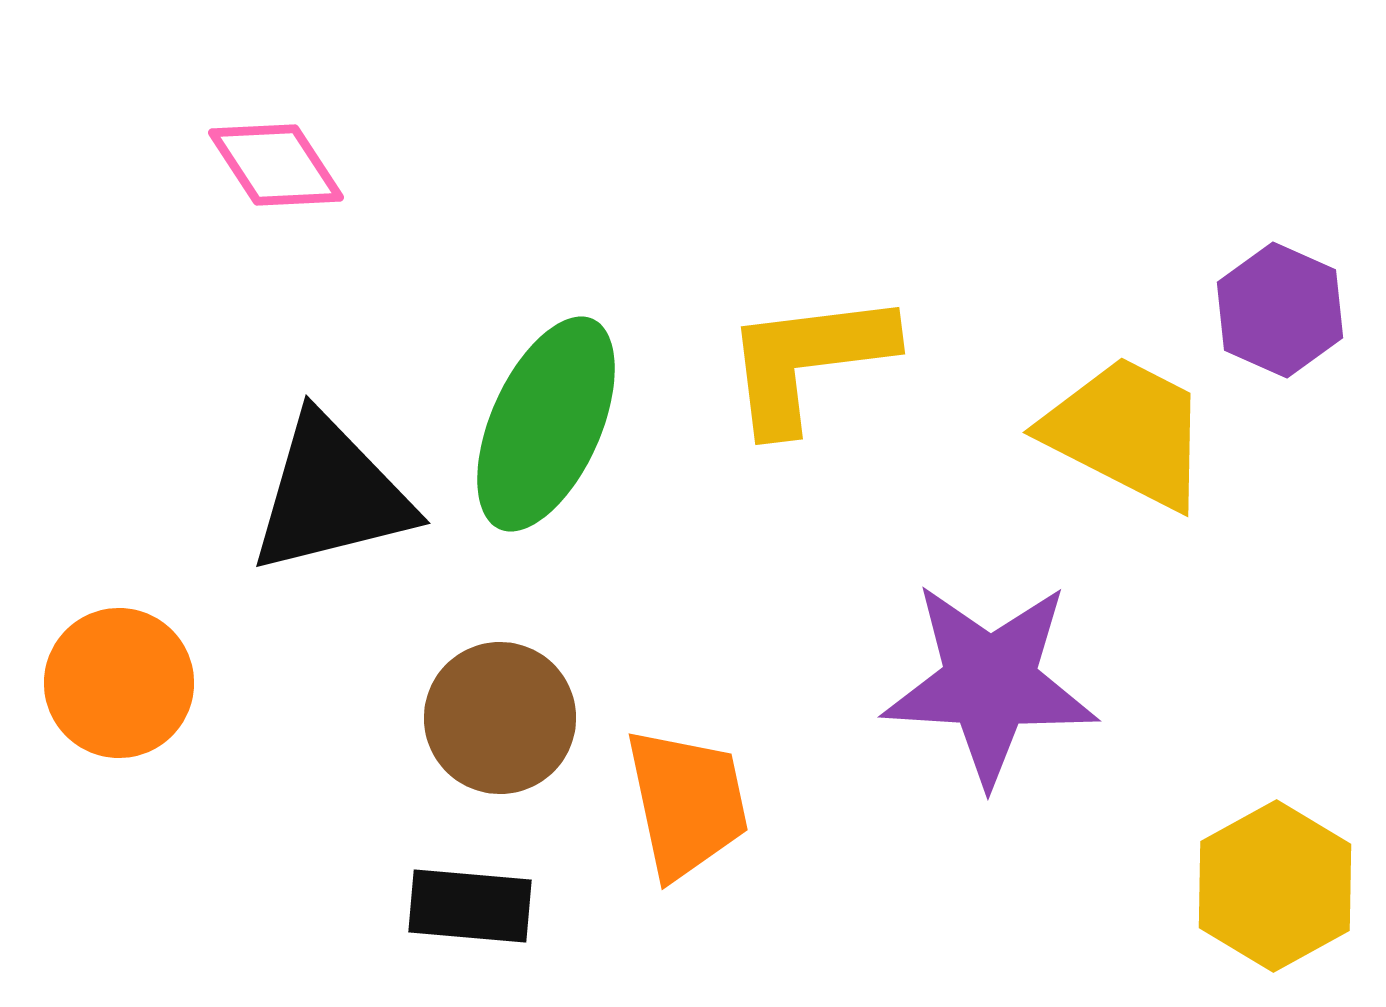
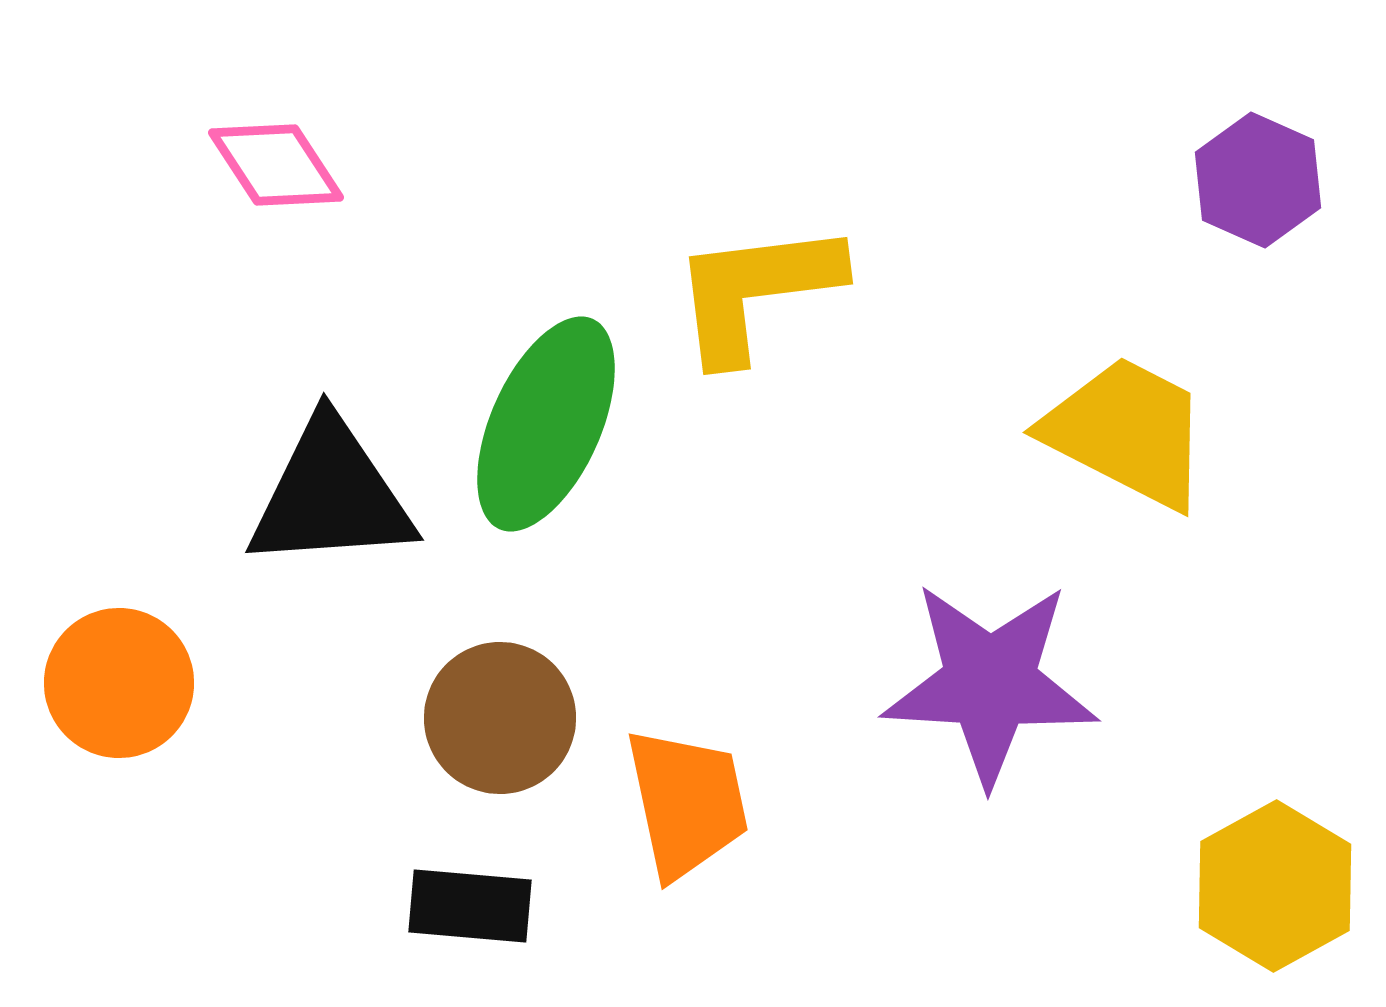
purple hexagon: moved 22 px left, 130 px up
yellow L-shape: moved 52 px left, 70 px up
black triangle: rotated 10 degrees clockwise
